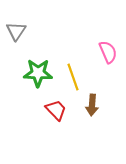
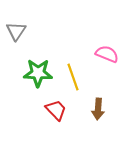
pink semicircle: moved 1 px left, 2 px down; rotated 45 degrees counterclockwise
brown arrow: moved 6 px right, 4 px down
